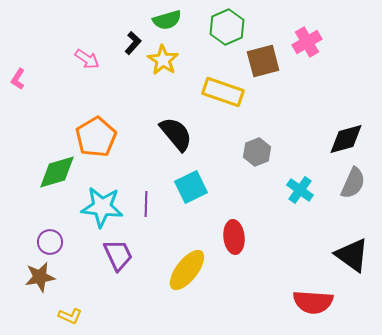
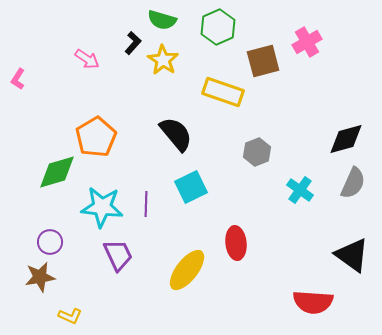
green semicircle: moved 5 px left; rotated 32 degrees clockwise
green hexagon: moved 9 px left
red ellipse: moved 2 px right, 6 px down
